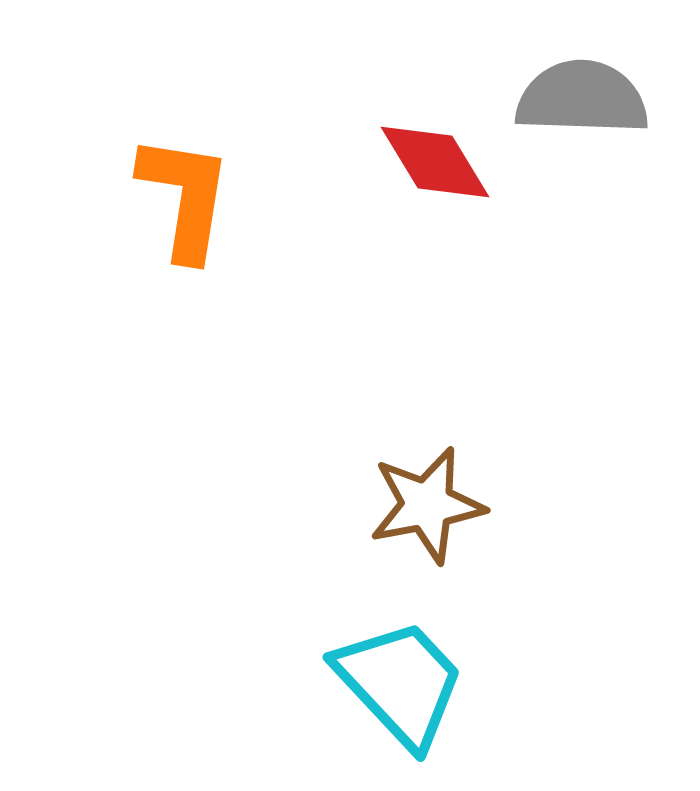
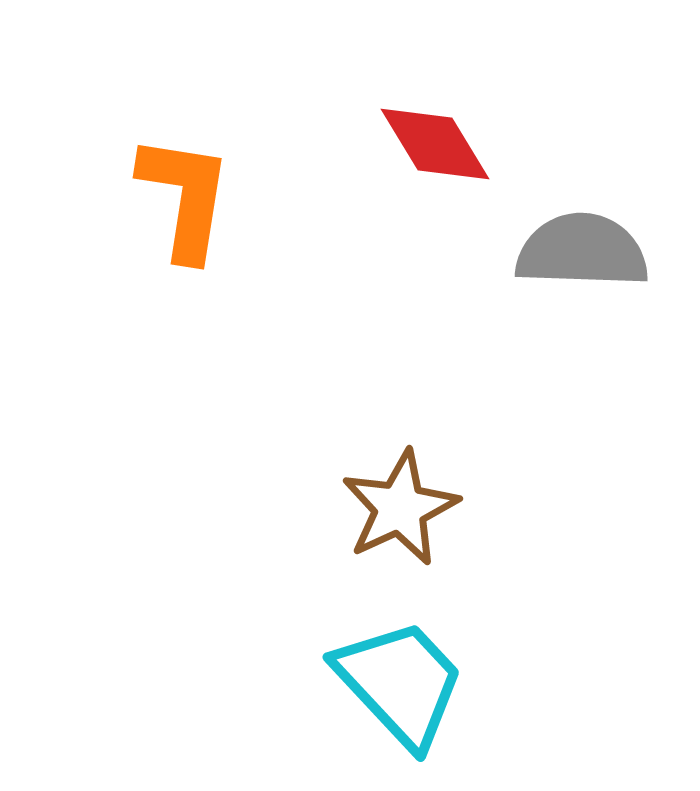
gray semicircle: moved 153 px down
red diamond: moved 18 px up
brown star: moved 27 px left, 3 px down; rotated 14 degrees counterclockwise
